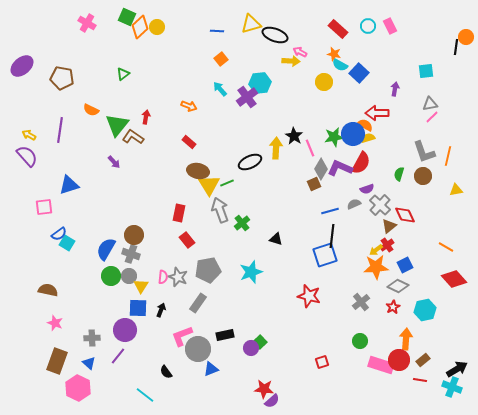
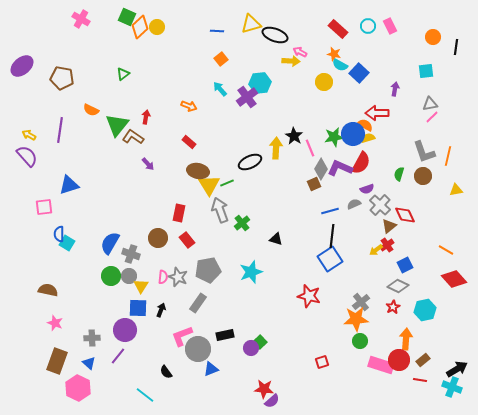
pink cross at (87, 23): moved 6 px left, 4 px up
orange circle at (466, 37): moved 33 px left
purple arrow at (114, 162): moved 34 px right, 2 px down
blue semicircle at (59, 234): rotated 126 degrees clockwise
brown circle at (134, 235): moved 24 px right, 3 px down
orange line at (446, 247): moved 3 px down
blue semicircle at (106, 249): moved 4 px right, 6 px up
blue square at (325, 255): moved 5 px right, 4 px down; rotated 15 degrees counterclockwise
orange star at (376, 267): moved 20 px left, 52 px down
